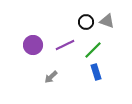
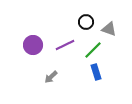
gray triangle: moved 2 px right, 8 px down
